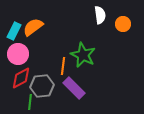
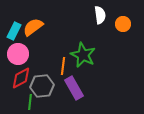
purple rectangle: rotated 15 degrees clockwise
